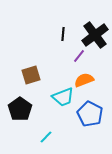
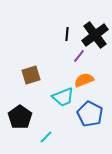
black line: moved 4 px right
black pentagon: moved 8 px down
